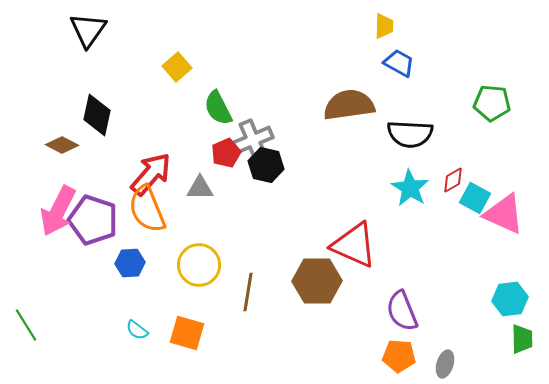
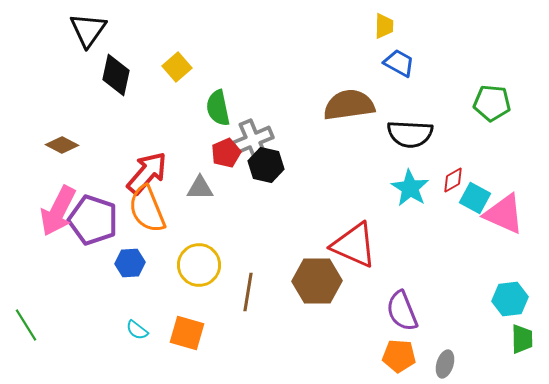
green semicircle: rotated 15 degrees clockwise
black diamond: moved 19 px right, 40 px up
red arrow: moved 4 px left, 1 px up
